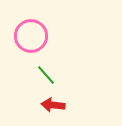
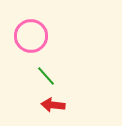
green line: moved 1 px down
